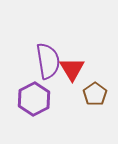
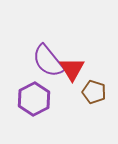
purple semicircle: rotated 150 degrees clockwise
brown pentagon: moved 1 px left, 2 px up; rotated 20 degrees counterclockwise
